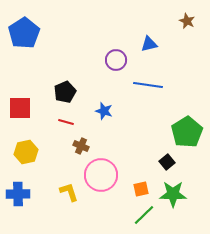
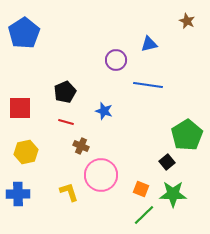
green pentagon: moved 3 px down
orange square: rotated 35 degrees clockwise
